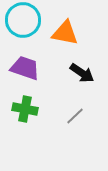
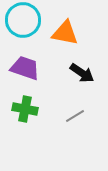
gray line: rotated 12 degrees clockwise
